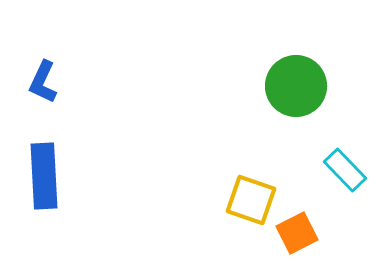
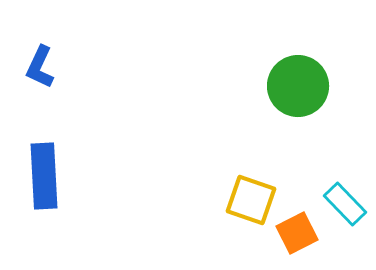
blue L-shape: moved 3 px left, 15 px up
green circle: moved 2 px right
cyan rectangle: moved 34 px down
